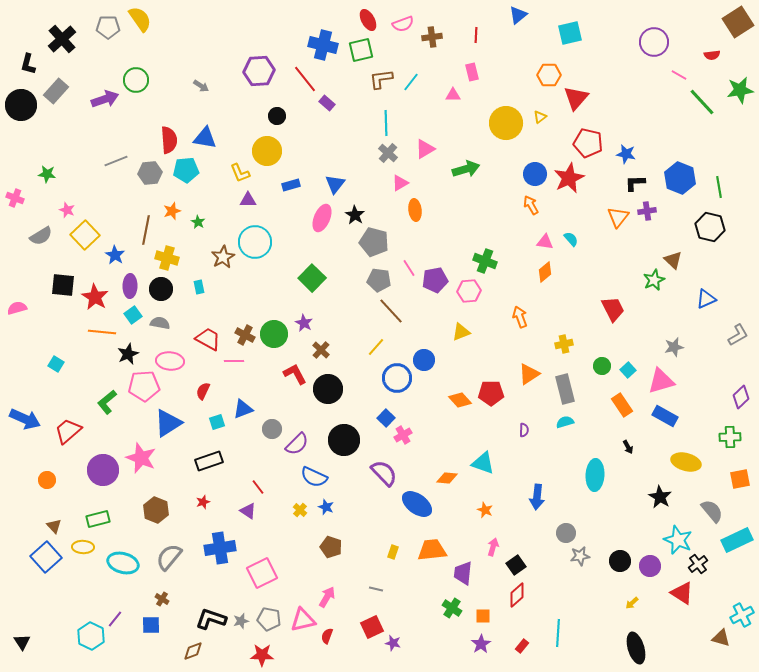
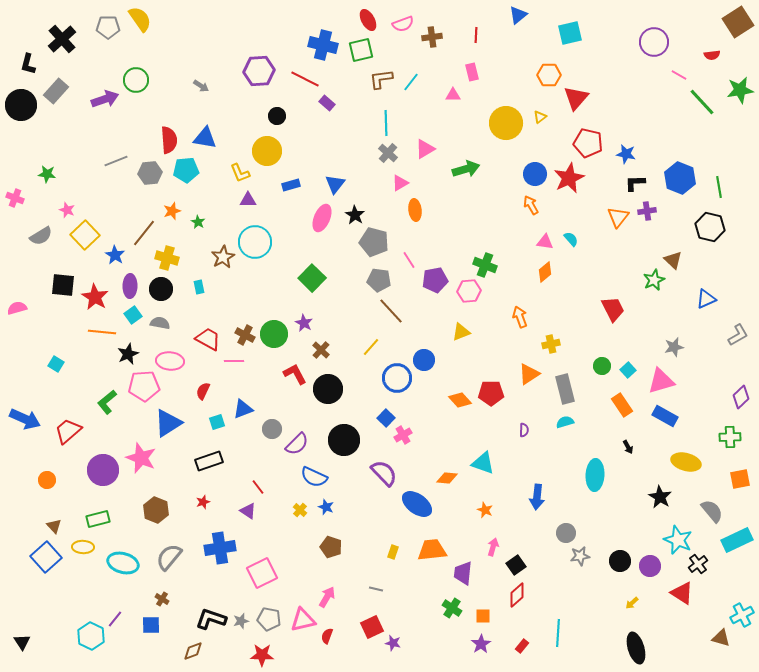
red line at (305, 79): rotated 24 degrees counterclockwise
brown line at (146, 230): moved 2 px left, 3 px down; rotated 28 degrees clockwise
green cross at (485, 261): moved 4 px down
pink line at (409, 268): moved 8 px up
yellow cross at (564, 344): moved 13 px left
yellow line at (376, 347): moved 5 px left
